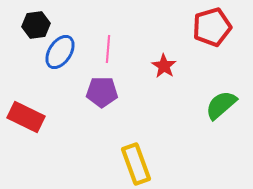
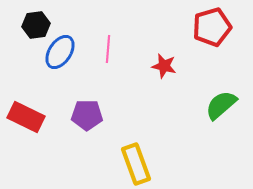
red star: rotated 20 degrees counterclockwise
purple pentagon: moved 15 px left, 23 px down
